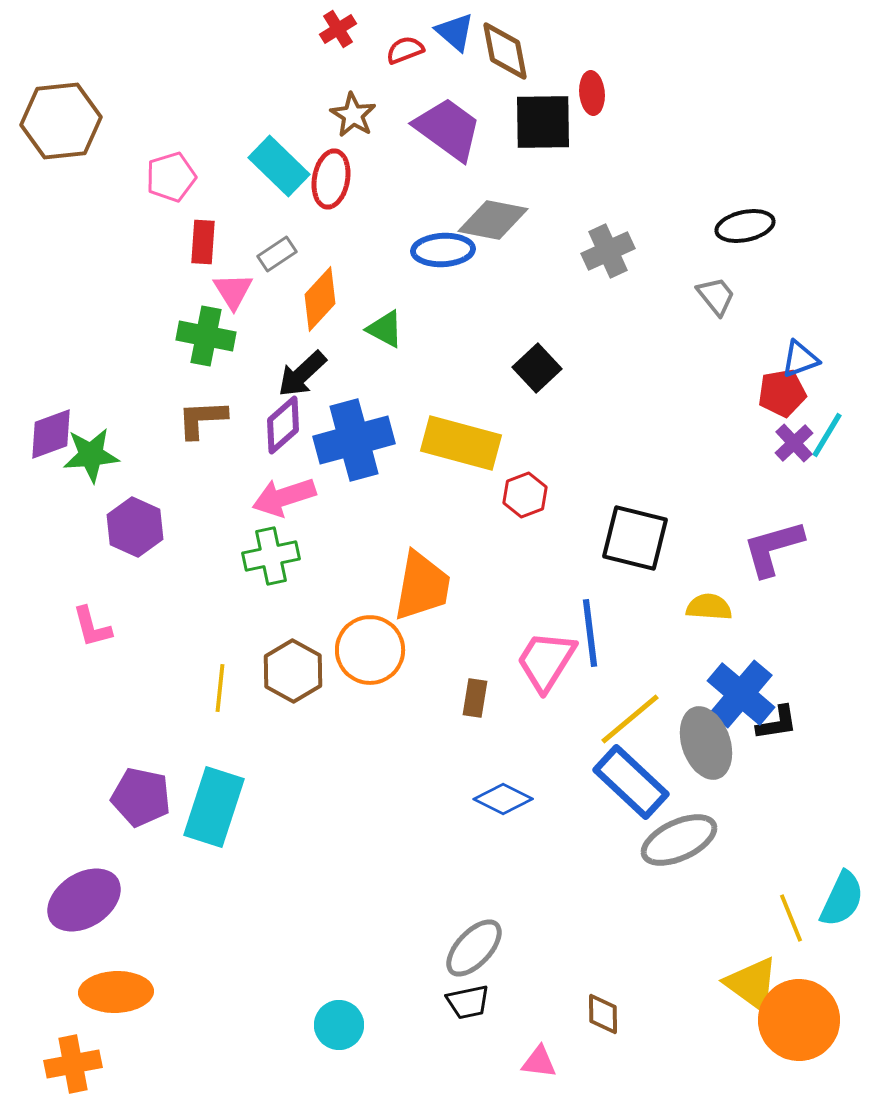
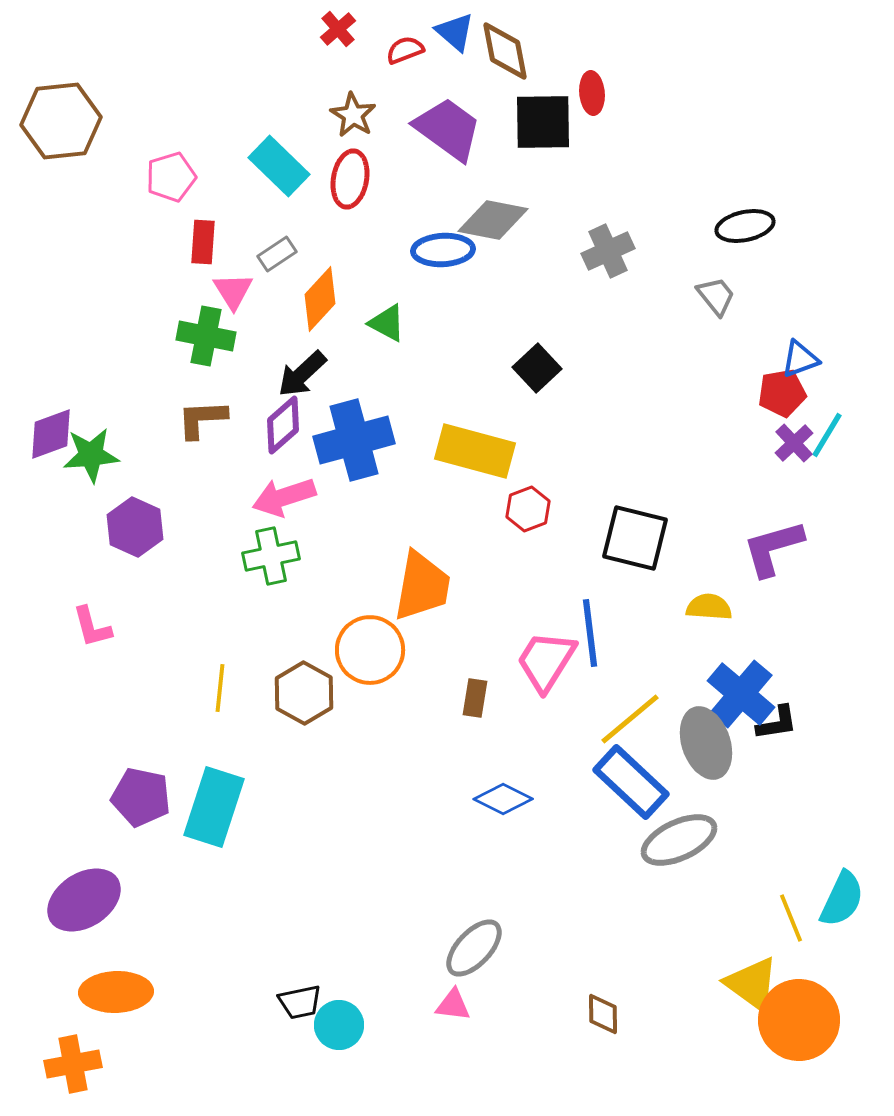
red cross at (338, 29): rotated 9 degrees counterclockwise
red ellipse at (331, 179): moved 19 px right
green triangle at (385, 329): moved 2 px right, 6 px up
yellow rectangle at (461, 443): moved 14 px right, 8 px down
red hexagon at (525, 495): moved 3 px right, 14 px down
brown hexagon at (293, 671): moved 11 px right, 22 px down
black trapezoid at (468, 1002): moved 168 px left
pink triangle at (539, 1062): moved 86 px left, 57 px up
